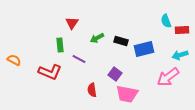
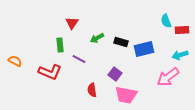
black rectangle: moved 1 px down
orange semicircle: moved 1 px right, 1 px down
pink trapezoid: moved 1 px left, 1 px down
